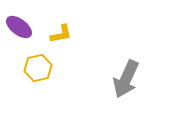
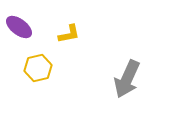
yellow L-shape: moved 8 px right
gray arrow: moved 1 px right
